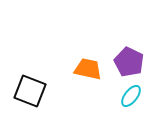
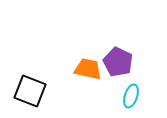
purple pentagon: moved 11 px left
cyan ellipse: rotated 20 degrees counterclockwise
